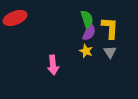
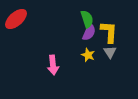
red ellipse: moved 1 px right, 1 px down; rotated 20 degrees counterclockwise
yellow L-shape: moved 1 px left, 4 px down
yellow star: moved 2 px right, 4 px down
